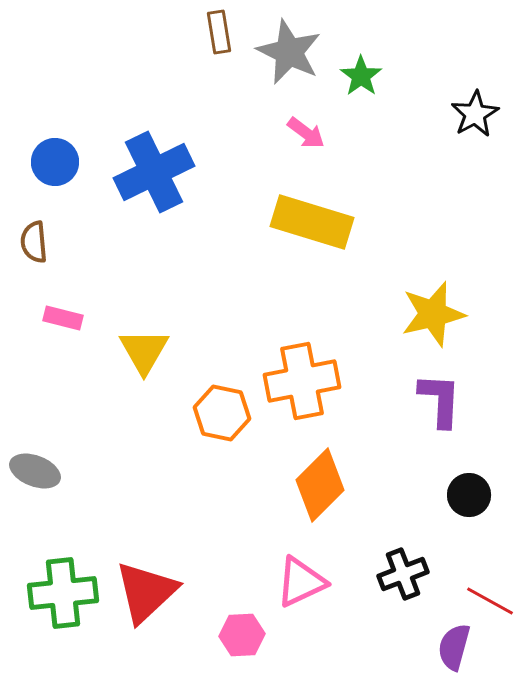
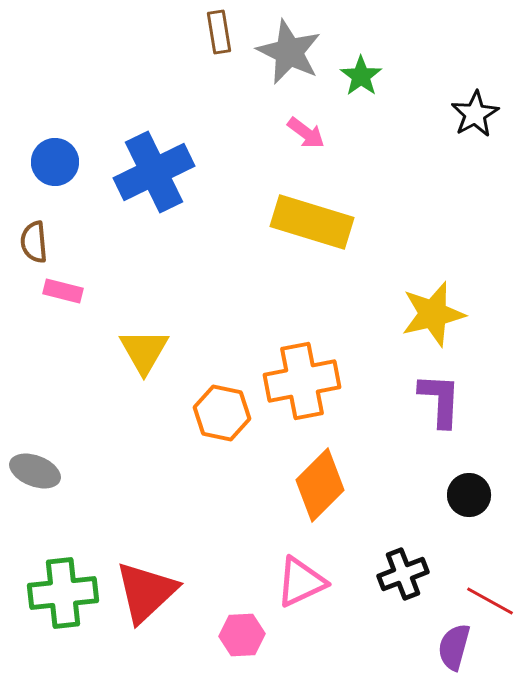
pink rectangle: moved 27 px up
